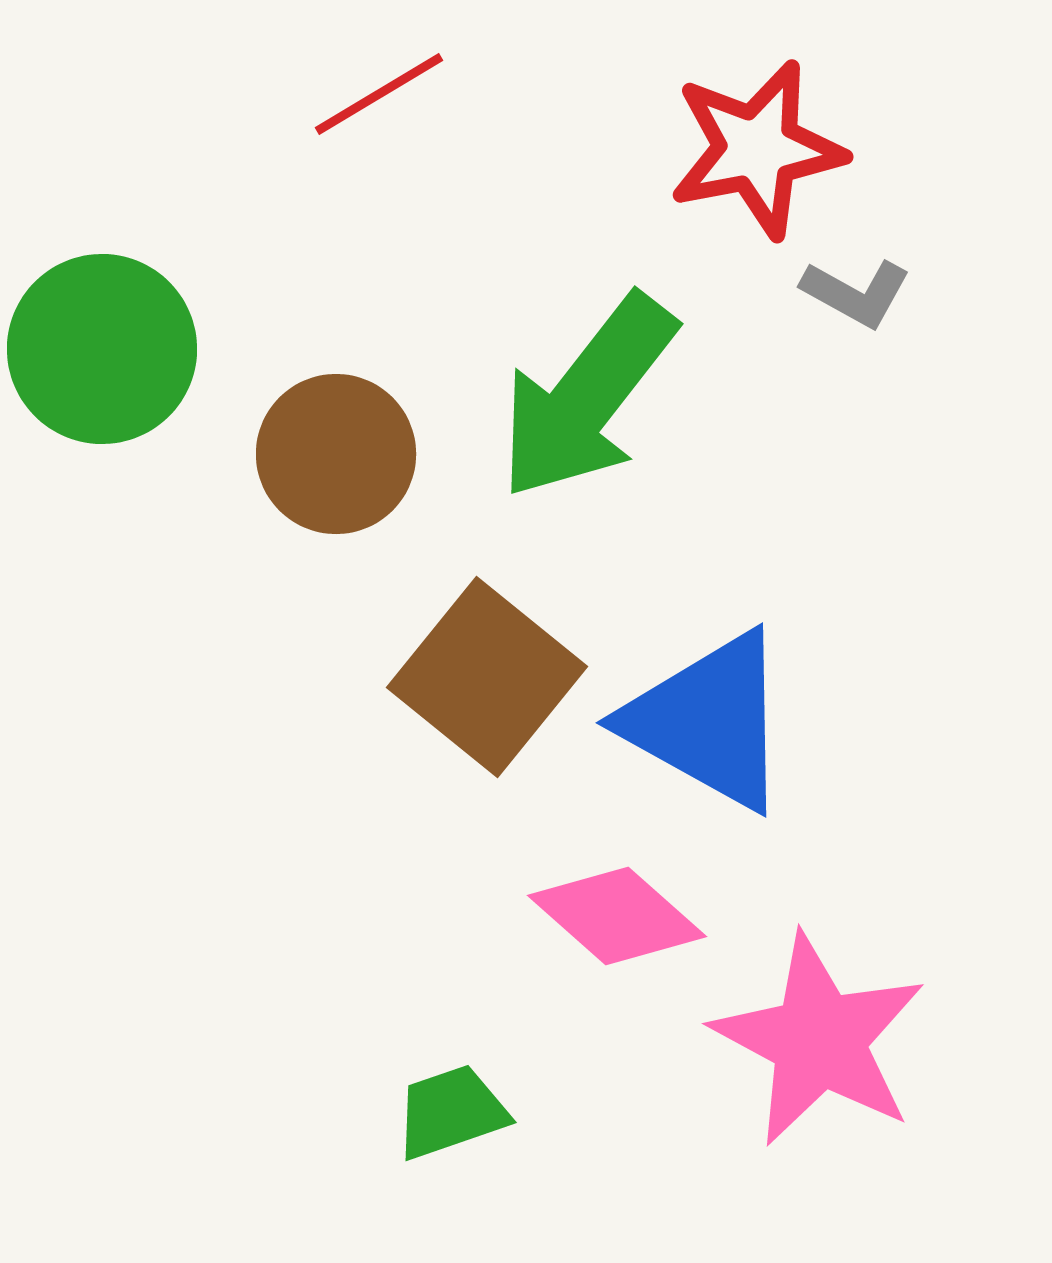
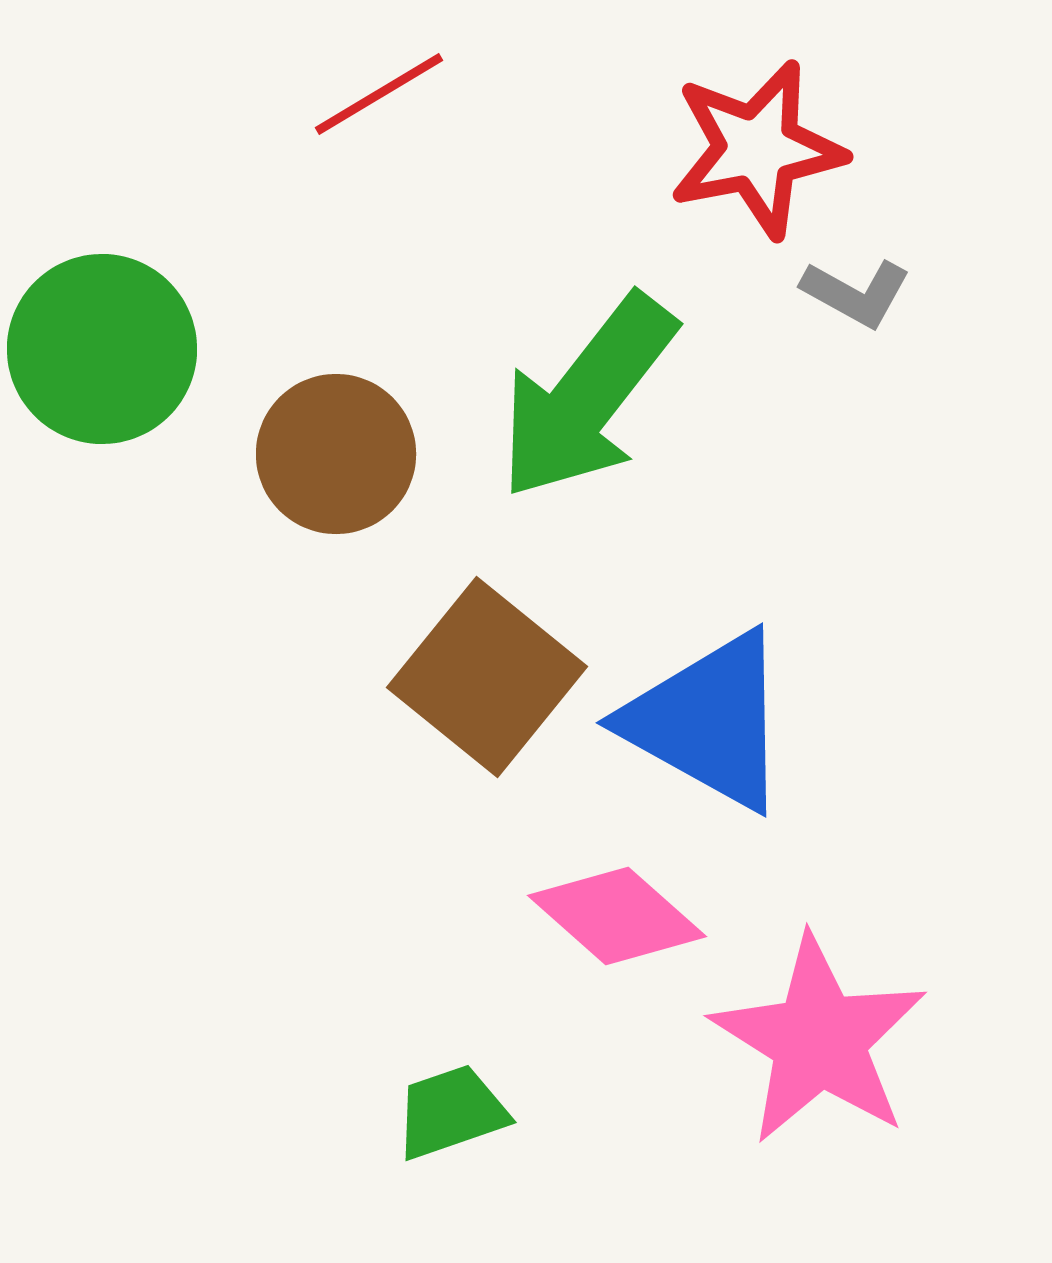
pink star: rotated 4 degrees clockwise
